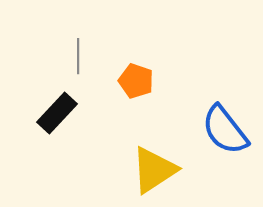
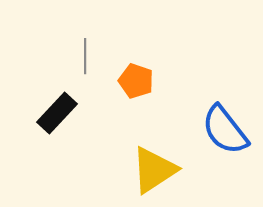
gray line: moved 7 px right
